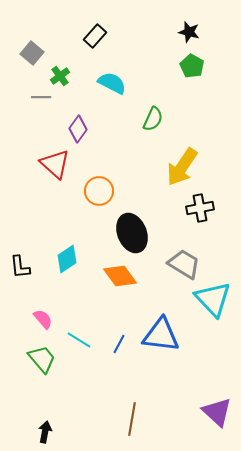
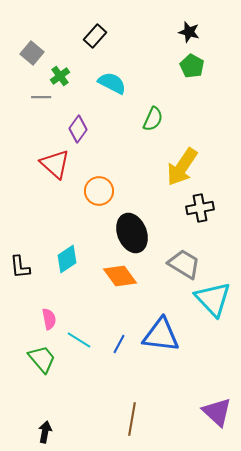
pink semicircle: moved 6 px right; rotated 30 degrees clockwise
